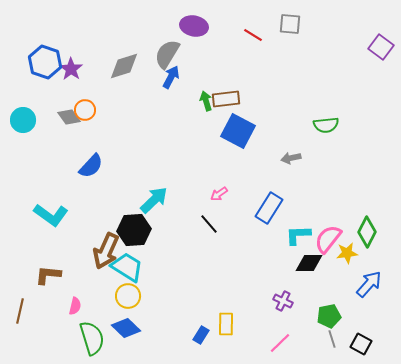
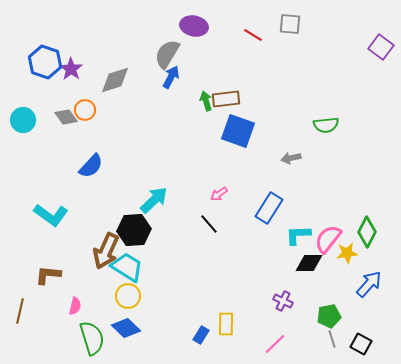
gray diamond at (124, 66): moved 9 px left, 14 px down
gray diamond at (69, 117): moved 3 px left
blue square at (238, 131): rotated 8 degrees counterclockwise
pink line at (280, 343): moved 5 px left, 1 px down
